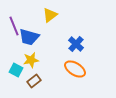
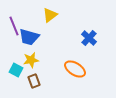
blue cross: moved 13 px right, 6 px up
brown rectangle: rotated 72 degrees counterclockwise
